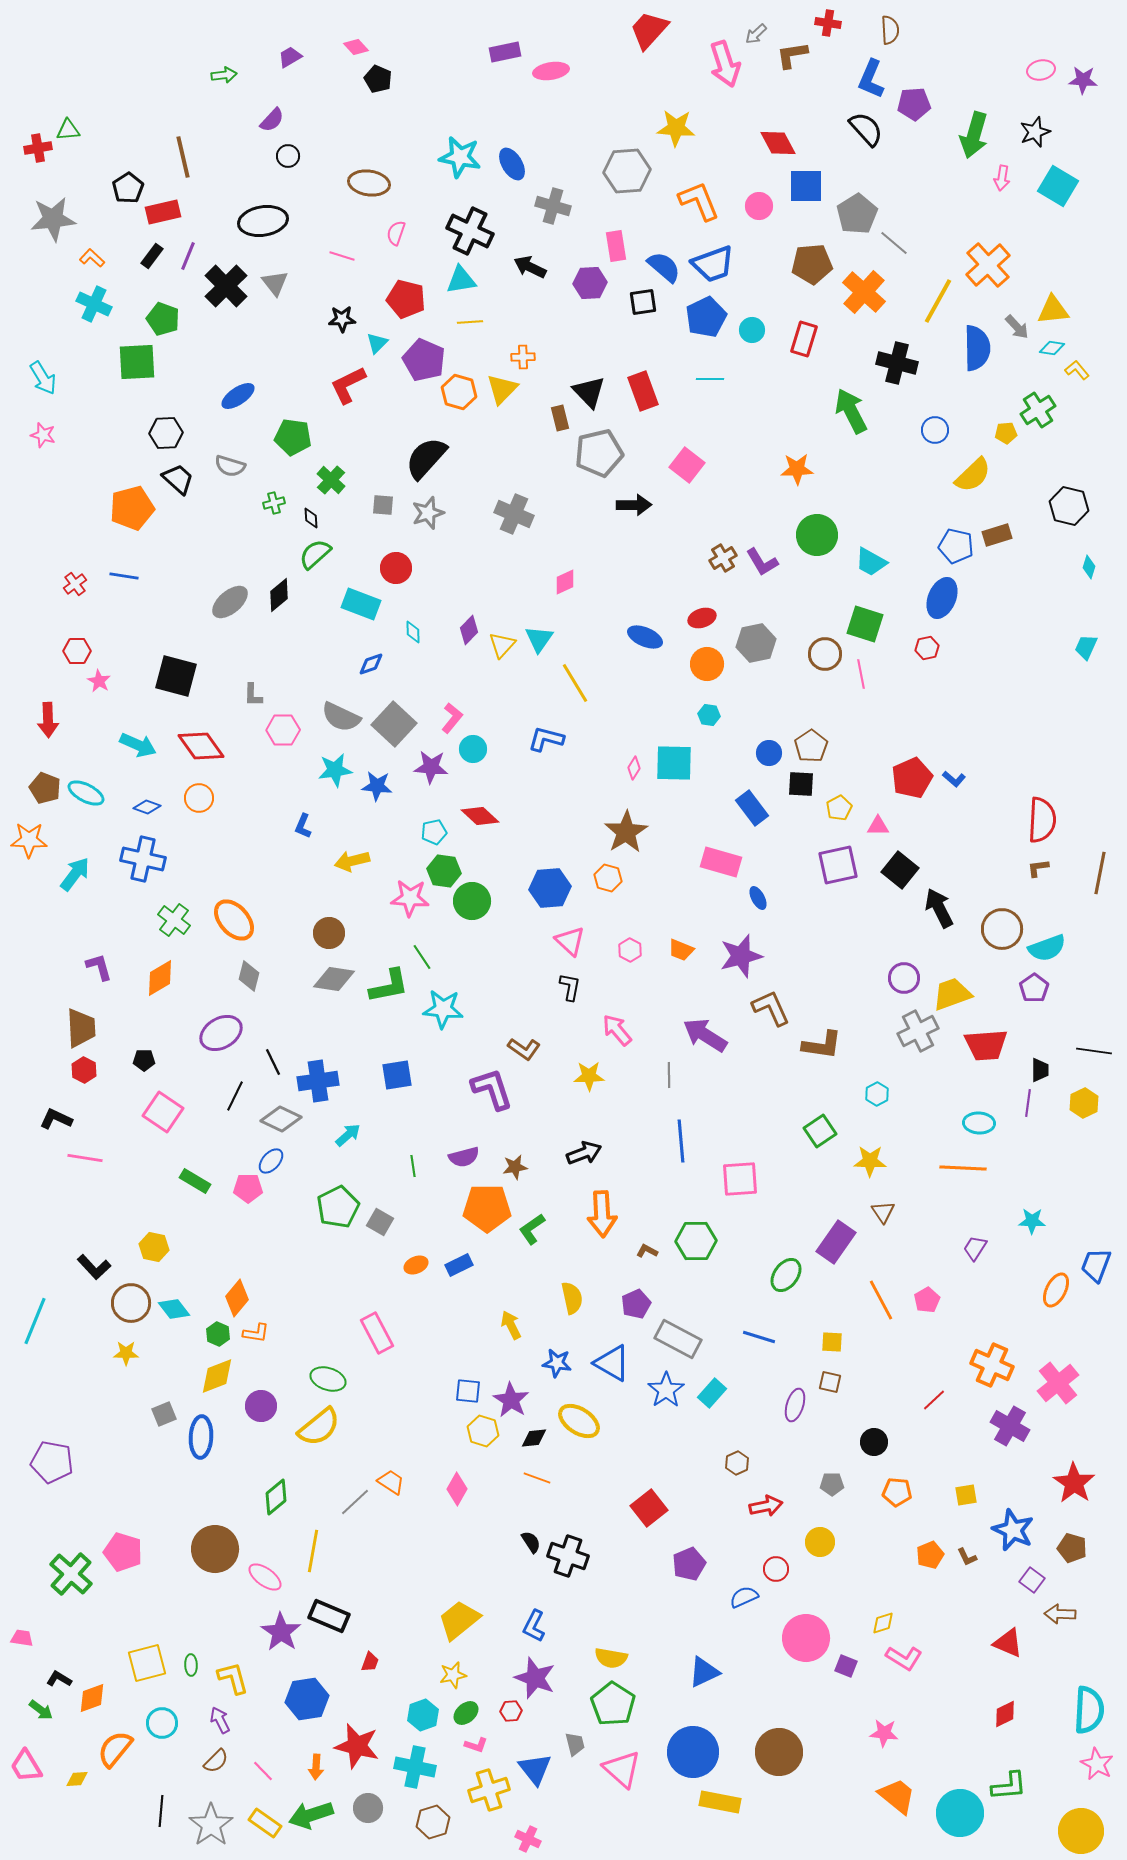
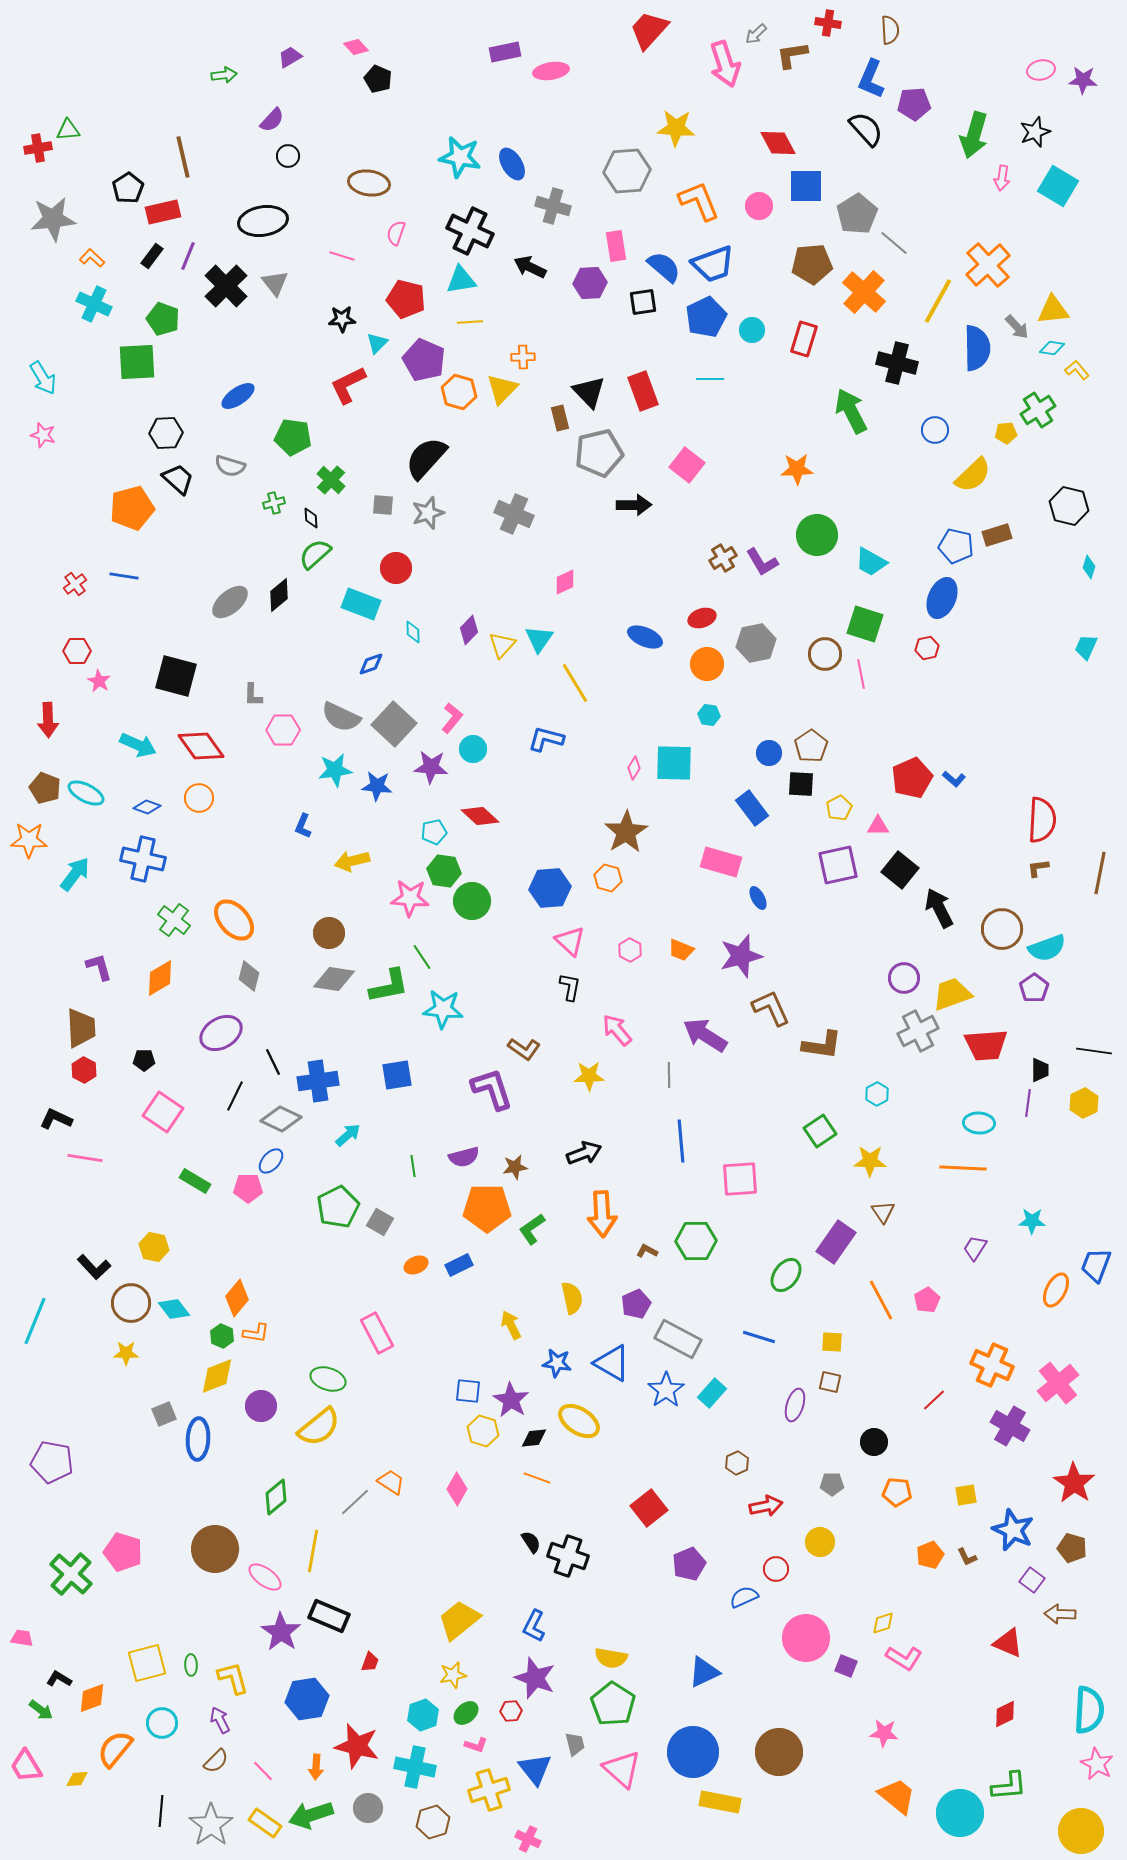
green hexagon at (218, 1334): moved 4 px right, 2 px down
blue ellipse at (201, 1437): moved 3 px left, 2 px down
